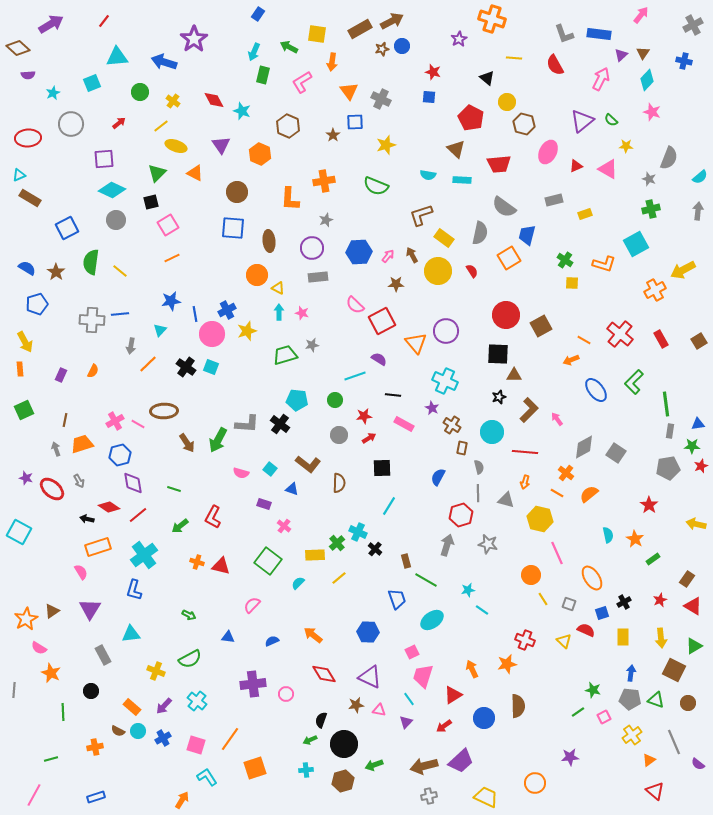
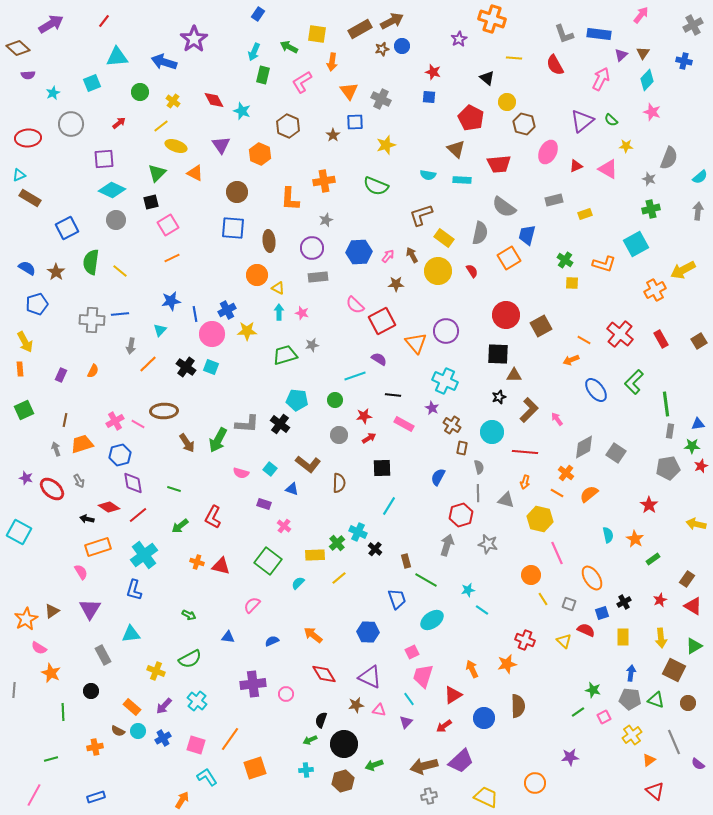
yellow star at (247, 331): rotated 18 degrees clockwise
